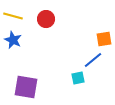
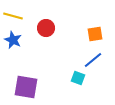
red circle: moved 9 px down
orange square: moved 9 px left, 5 px up
cyan square: rotated 32 degrees clockwise
